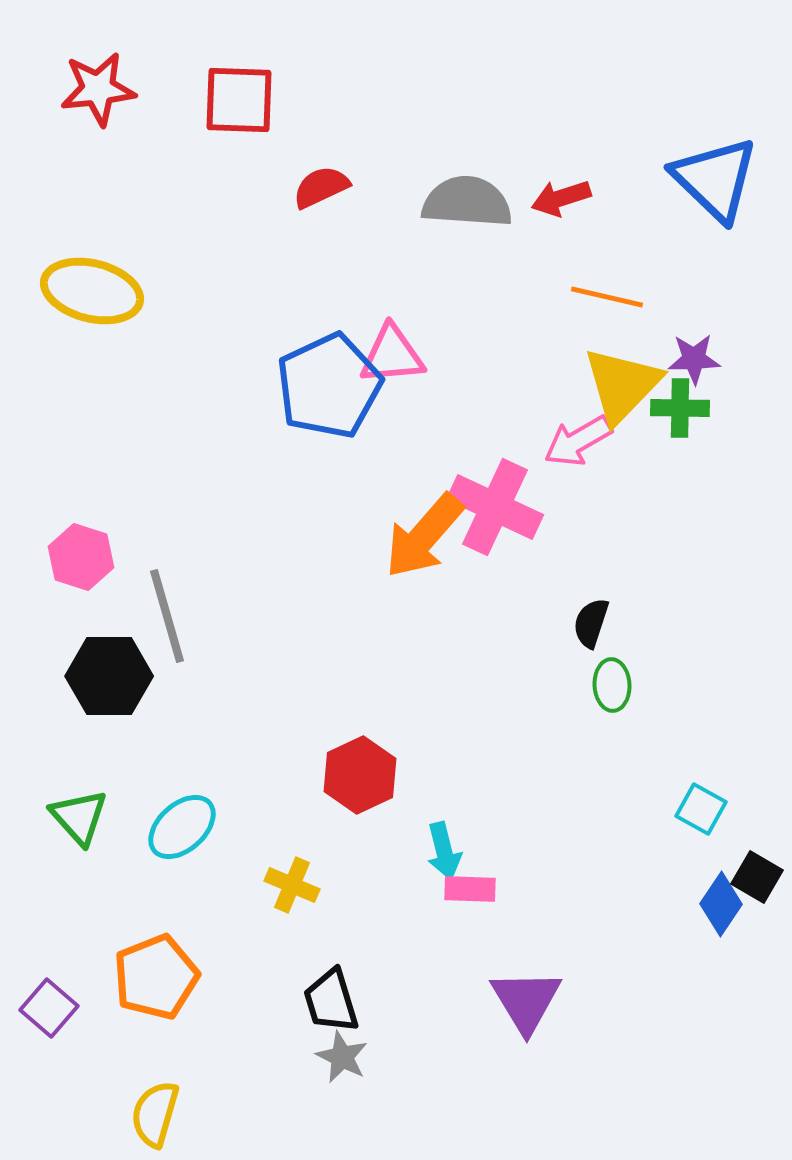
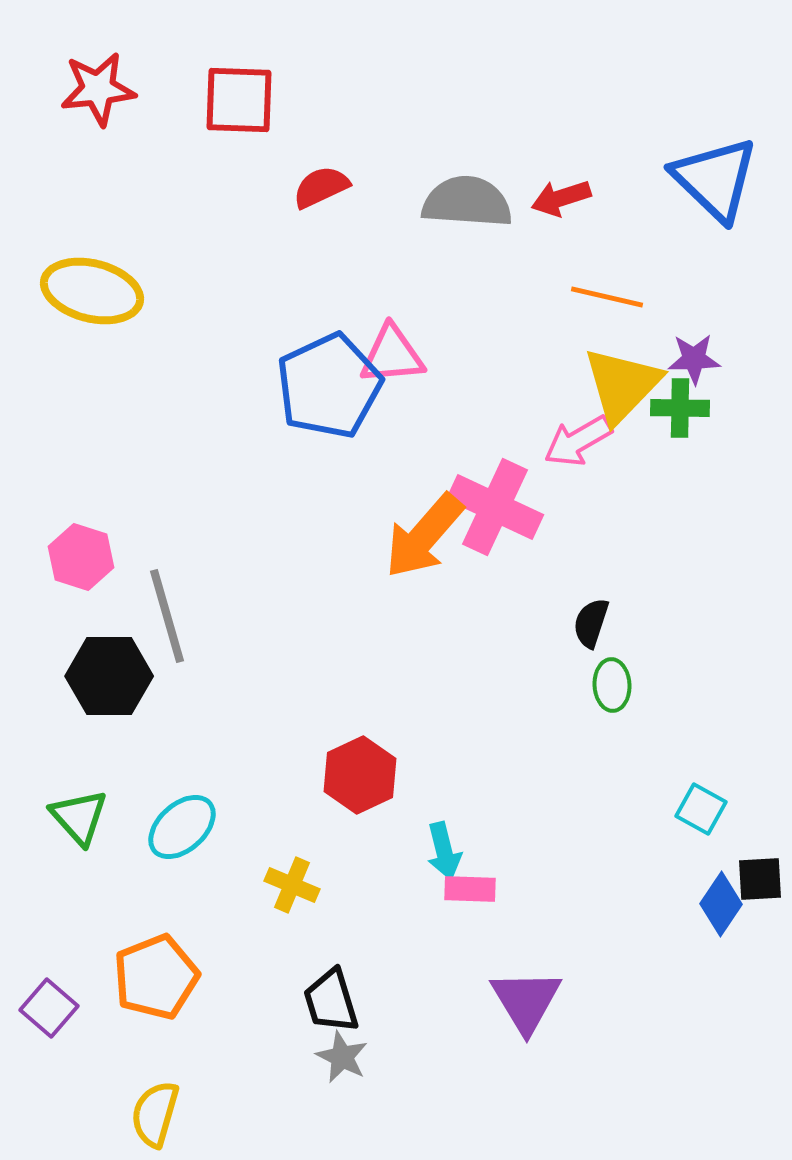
black square: moved 3 px right, 2 px down; rotated 33 degrees counterclockwise
